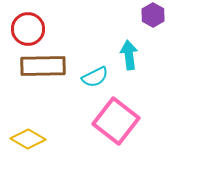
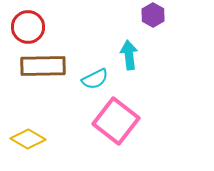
red circle: moved 2 px up
cyan semicircle: moved 2 px down
